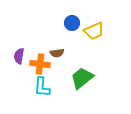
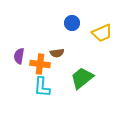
yellow trapezoid: moved 8 px right, 2 px down
